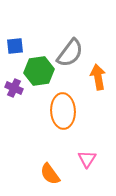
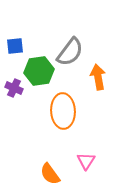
gray semicircle: moved 1 px up
pink triangle: moved 1 px left, 2 px down
